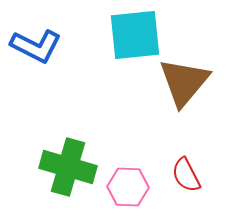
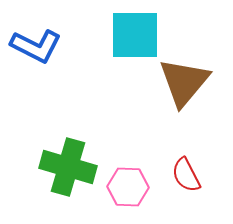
cyan square: rotated 6 degrees clockwise
